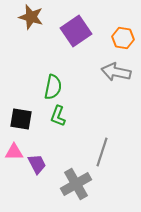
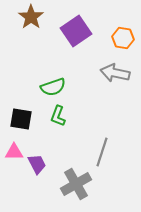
brown star: rotated 20 degrees clockwise
gray arrow: moved 1 px left, 1 px down
green semicircle: rotated 60 degrees clockwise
